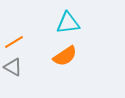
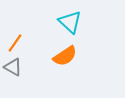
cyan triangle: moved 2 px right, 1 px up; rotated 50 degrees clockwise
orange line: moved 1 px right, 1 px down; rotated 24 degrees counterclockwise
